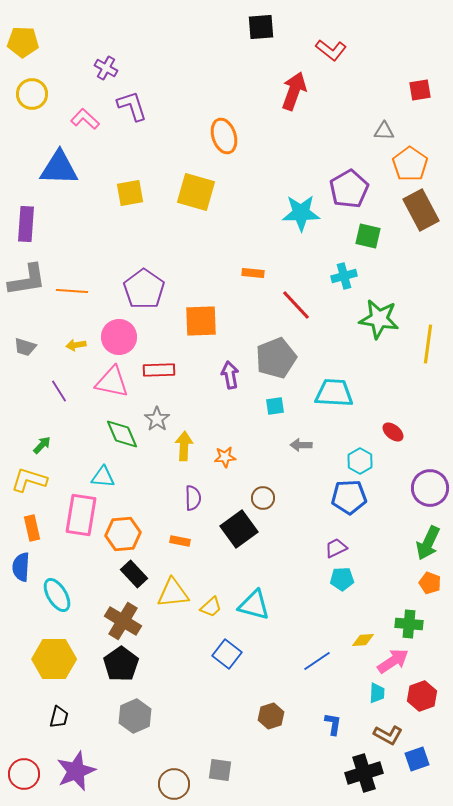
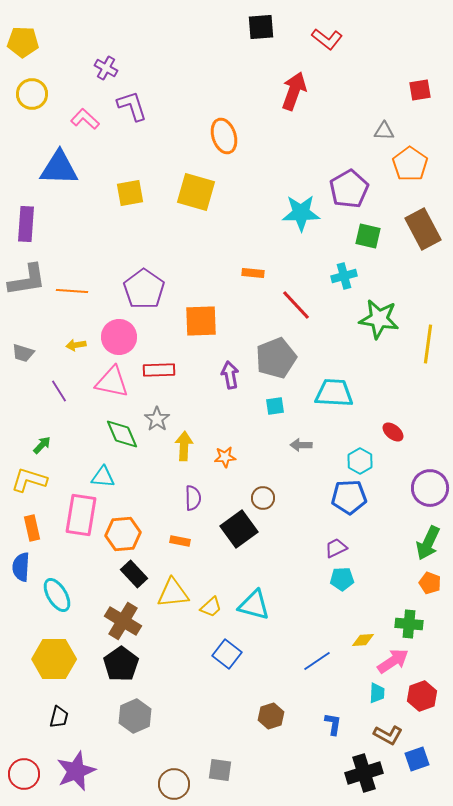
red L-shape at (331, 50): moved 4 px left, 11 px up
brown rectangle at (421, 210): moved 2 px right, 19 px down
gray trapezoid at (25, 347): moved 2 px left, 6 px down
